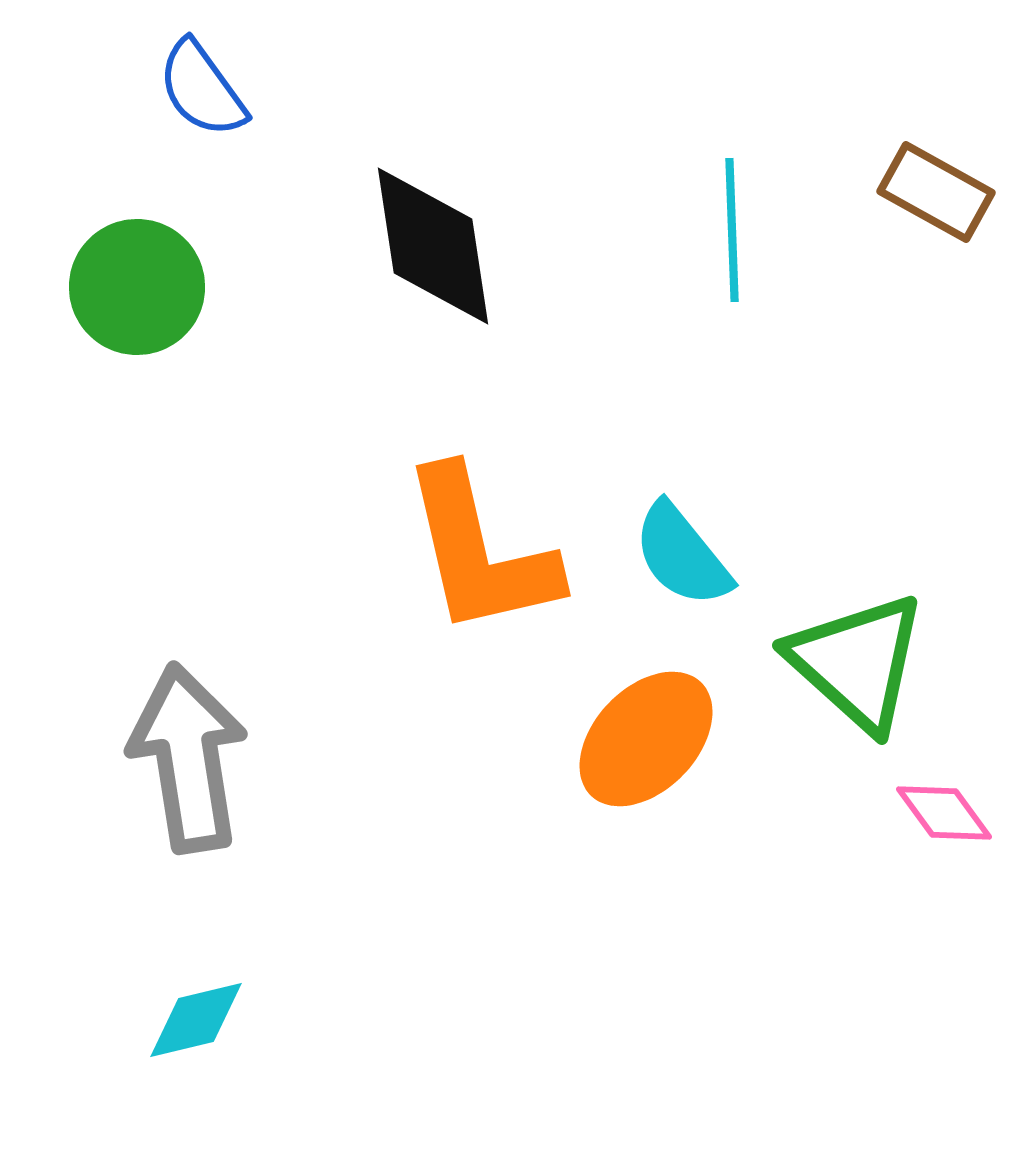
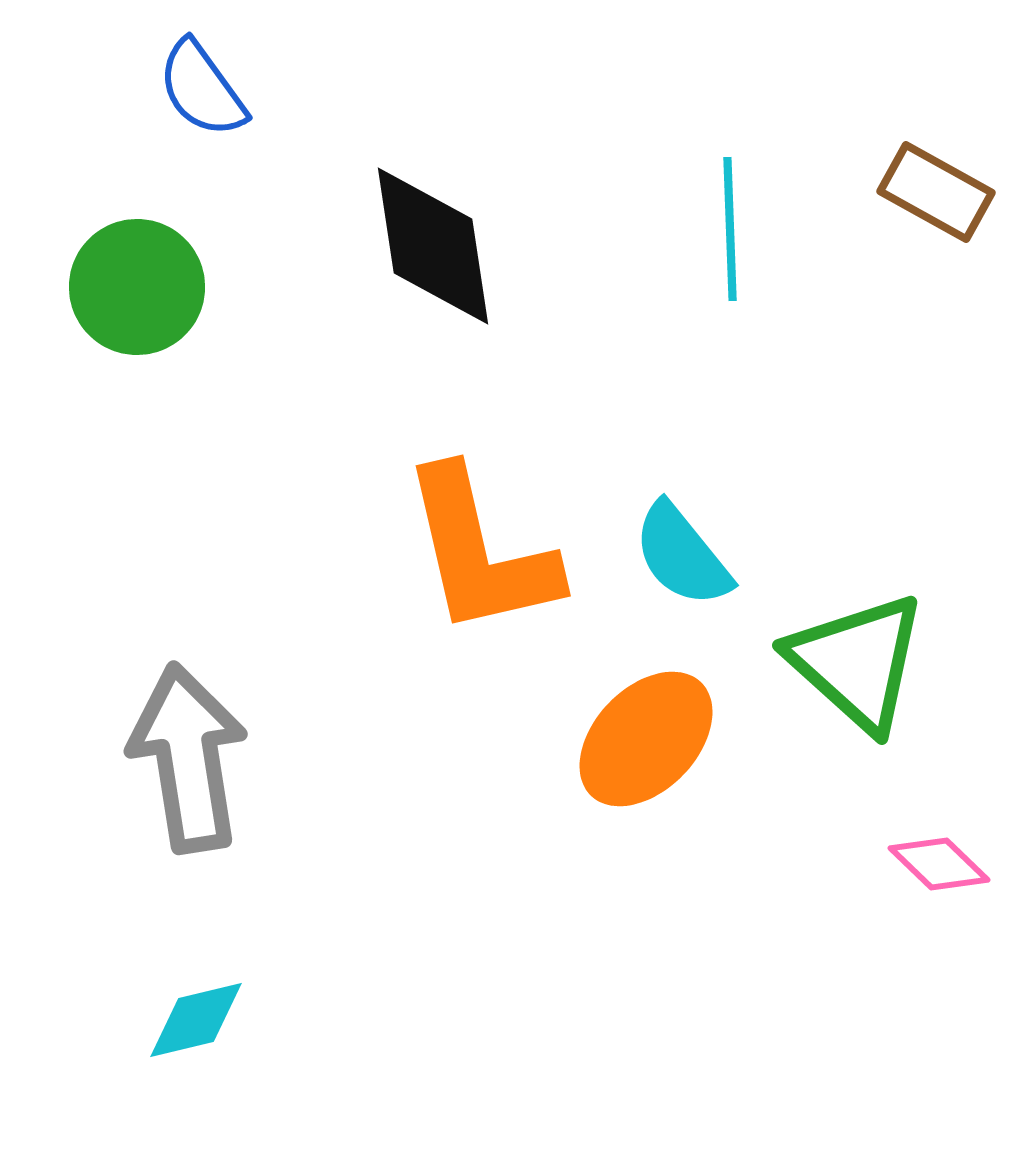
cyan line: moved 2 px left, 1 px up
pink diamond: moved 5 px left, 51 px down; rotated 10 degrees counterclockwise
